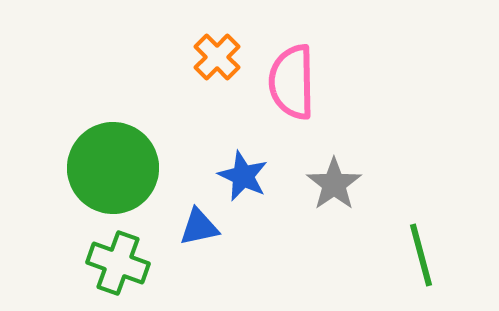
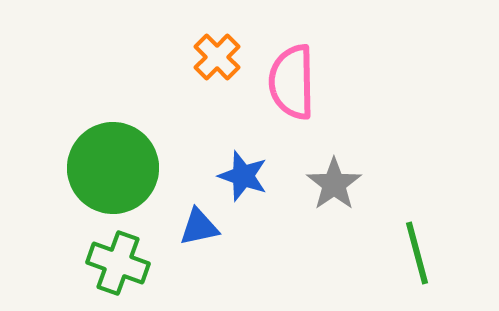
blue star: rotated 6 degrees counterclockwise
green line: moved 4 px left, 2 px up
